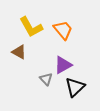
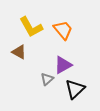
gray triangle: moved 1 px right; rotated 32 degrees clockwise
black triangle: moved 2 px down
